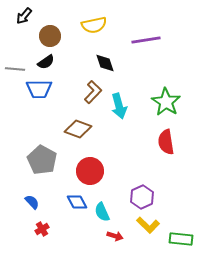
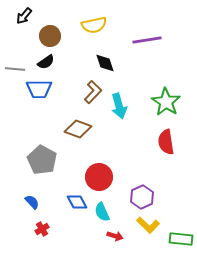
purple line: moved 1 px right
red circle: moved 9 px right, 6 px down
